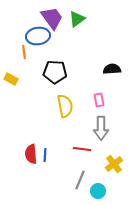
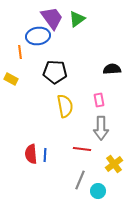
orange line: moved 4 px left
